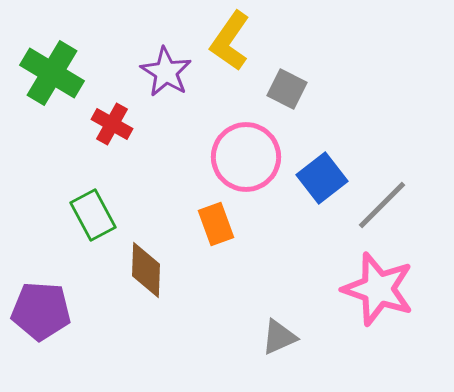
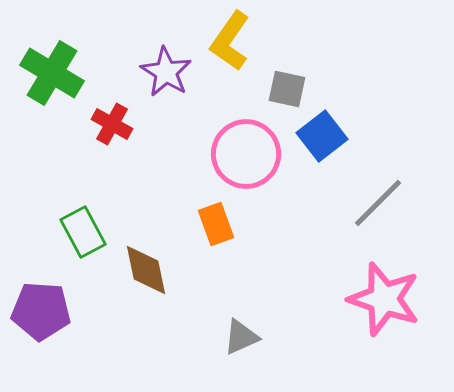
gray square: rotated 15 degrees counterclockwise
pink circle: moved 3 px up
blue square: moved 42 px up
gray line: moved 4 px left, 2 px up
green rectangle: moved 10 px left, 17 px down
brown diamond: rotated 14 degrees counterclockwise
pink star: moved 6 px right, 10 px down
gray triangle: moved 38 px left
